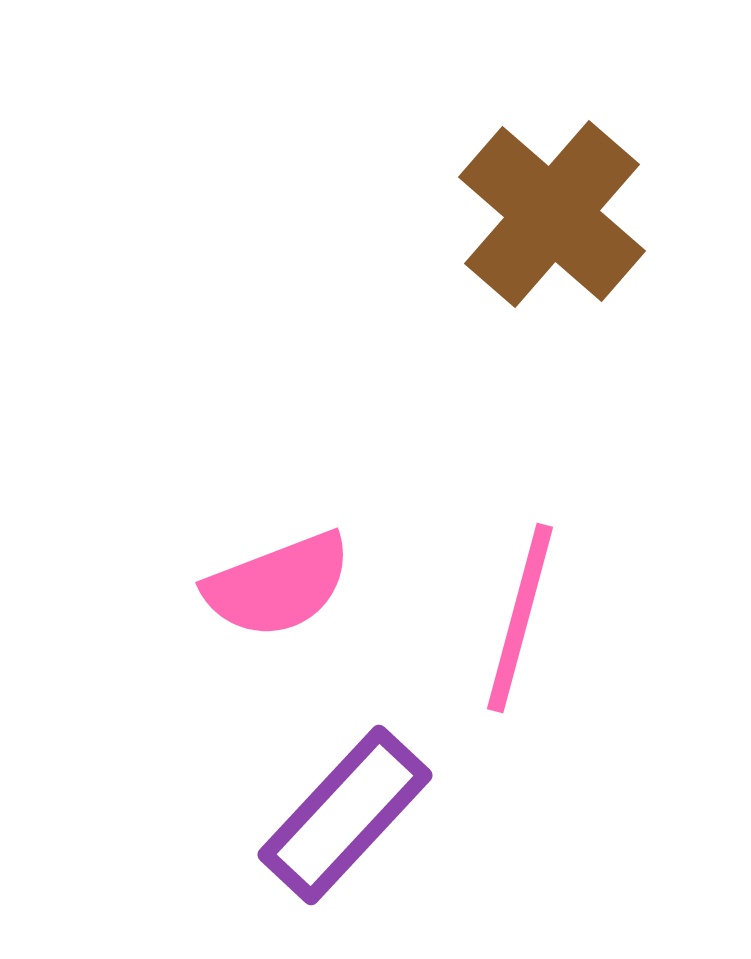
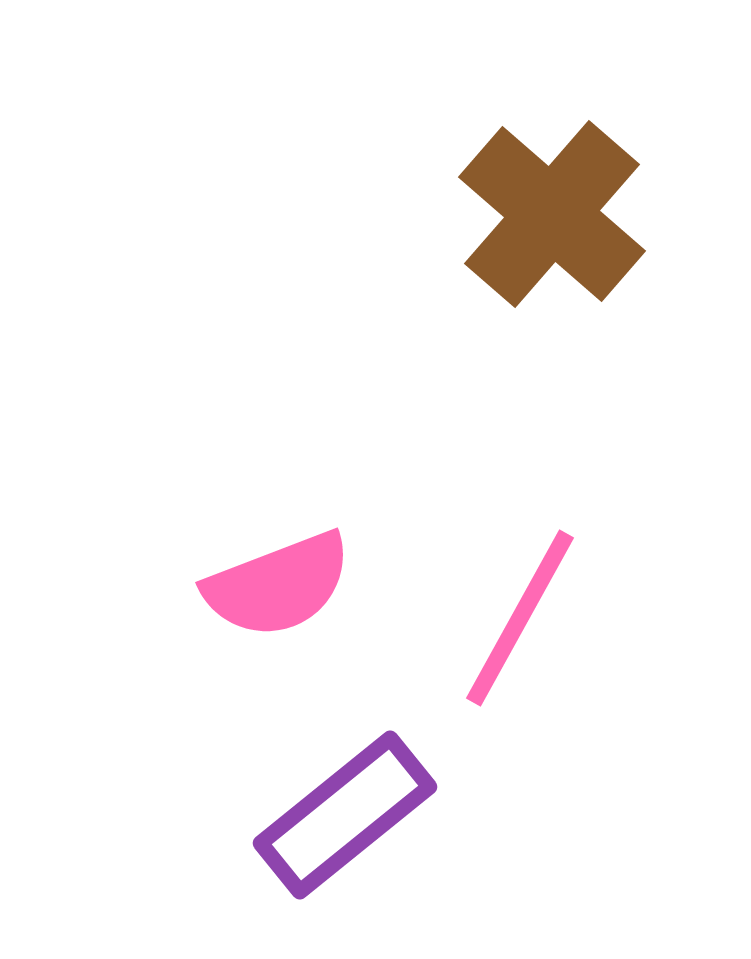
pink line: rotated 14 degrees clockwise
purple rectangle: rotated 8 degrees clockwise
